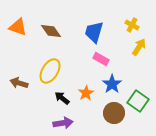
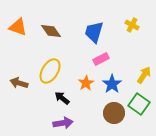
yellow arrow: moved 5 px right, 28 px down
pink rectangle: rotated 56 degrees counterclockwise
orange star: moved 10 px up
green square: moved 1 px right, 3 px down
